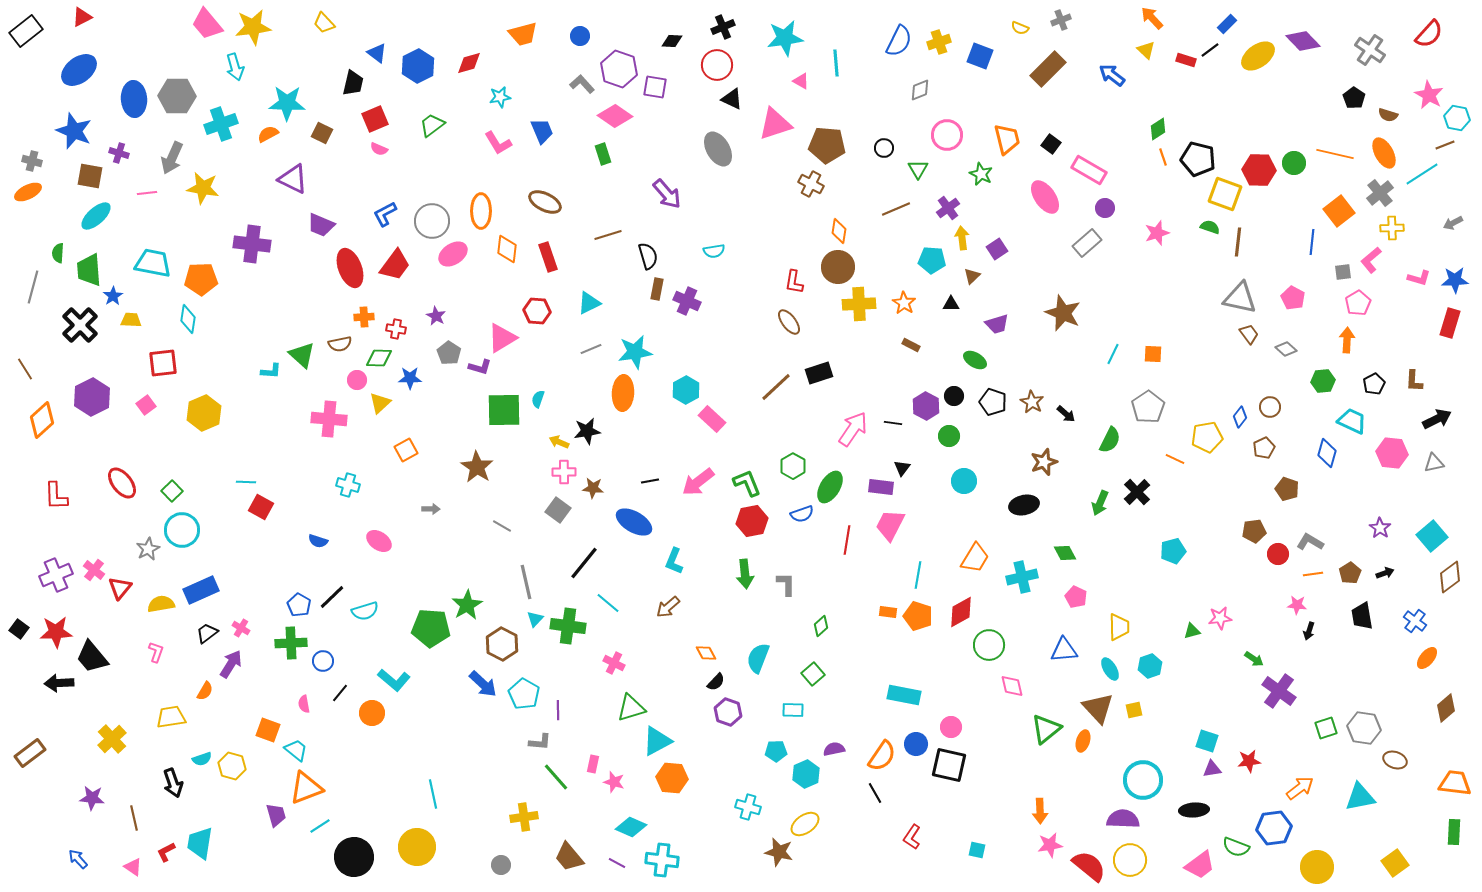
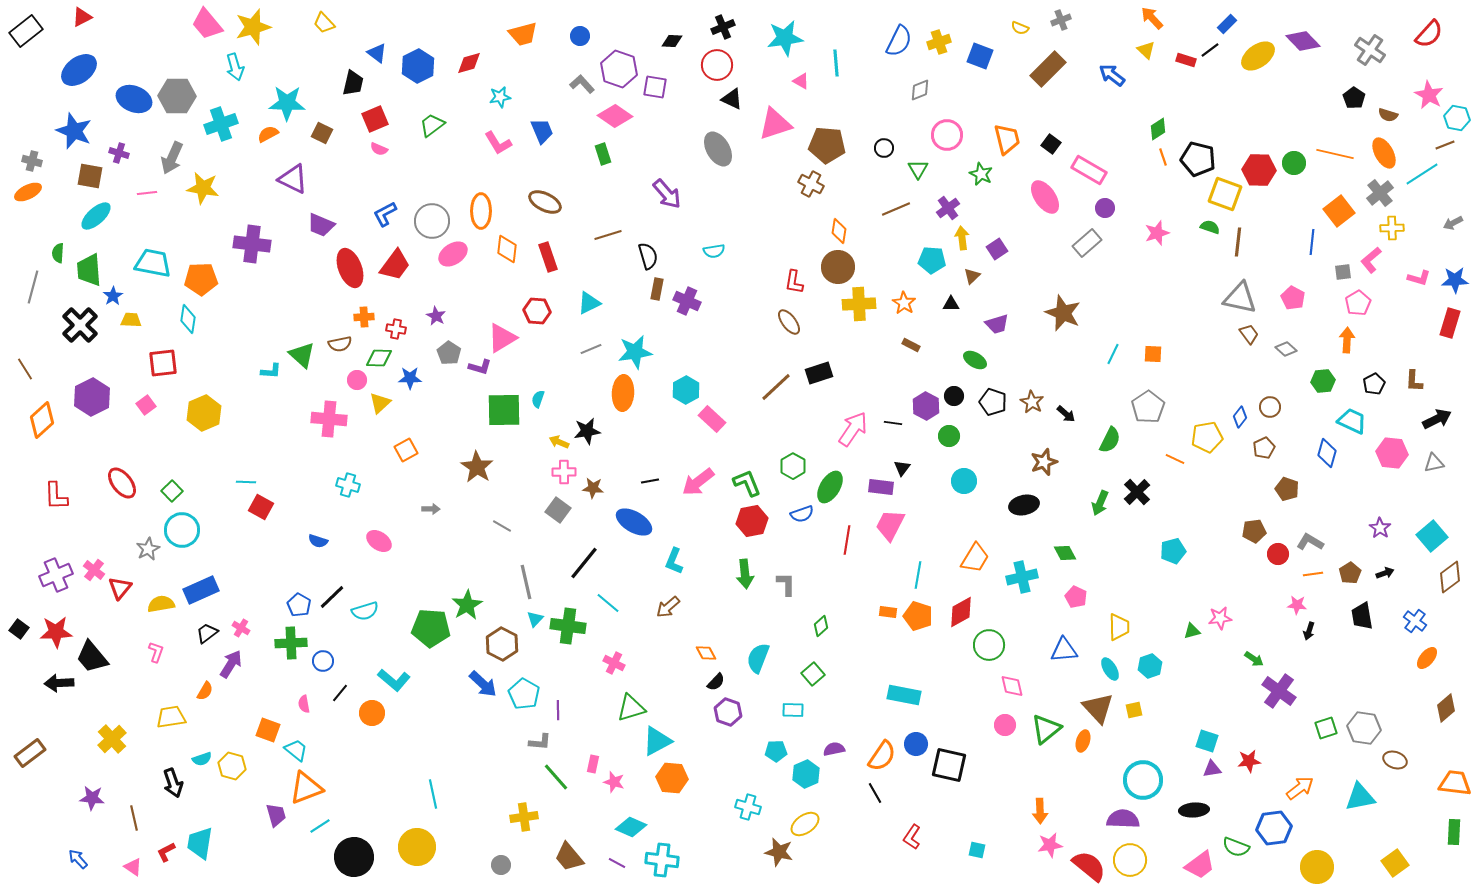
yellow star at (253, 27): rotated 9 degrees counterclockwise
blue ellipse at (134, 99): rotated 64 degrees counterclockwise
pink circle at (951, 727): moved 54 px right, 2 px up
